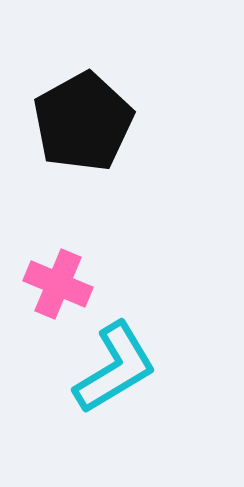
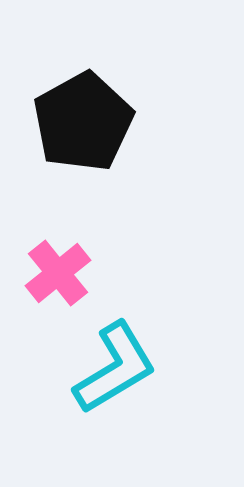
pink cross: moved 11 px up; rotated 28 degrees clockwise
